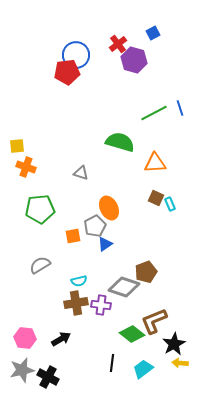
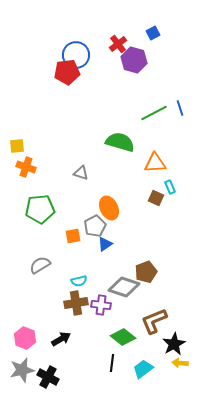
cyan rectangle: moved 17 px up
green diamond: moved 9 px left, 3 px down
pink hexagon: rotated 15 degrees clockwise
